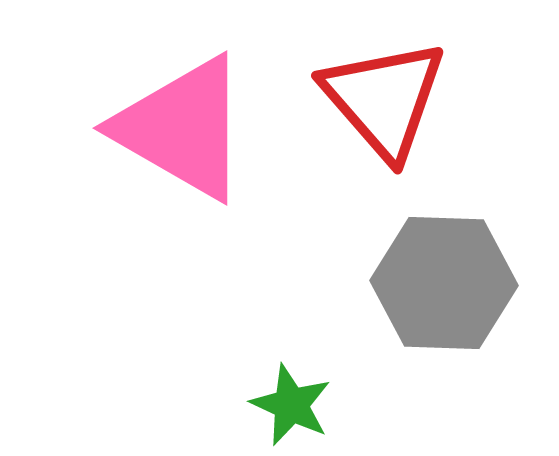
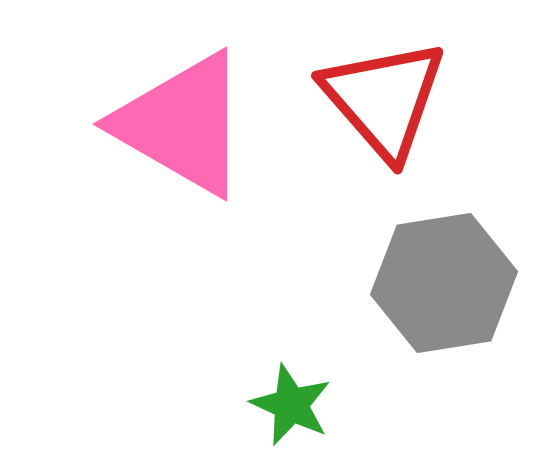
pink triangle: moved 4 px up
gray hexagon: rotated 11 degrees counterclockwise
